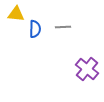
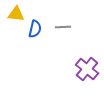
blue semicircle: rotated 12 degrees clockwise
